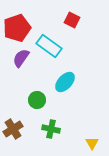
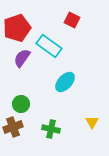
purple semicircle: moved 1 px right
green circle: moved 16 px left, 4 px down
brown cross: moved 2 px up; rotated 12 degrees clockwise
yellow triangle: moved 21 px up
